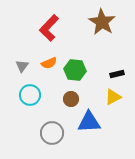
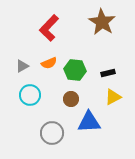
gray triangle: rotated 24 degrees clockwise
black rectangle: moved 9 px left, 1 px up
